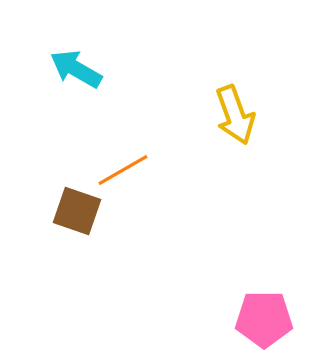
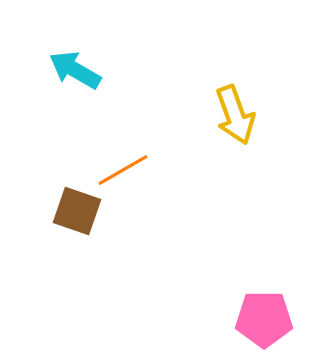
cyan arrow: moved 1 px left, 1 px down
